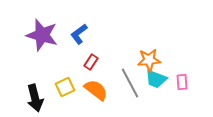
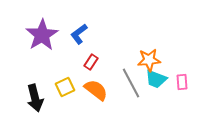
purple star: rotated 24 degrees clockwise
gray line: moved 1 px right
